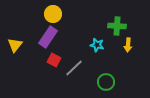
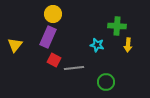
purple rectangle: rotated 10 degrees counterclockwise
gray line: rotated 36 degrees clockwise
